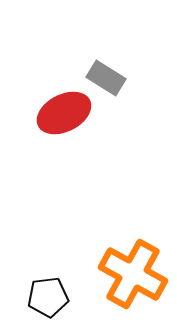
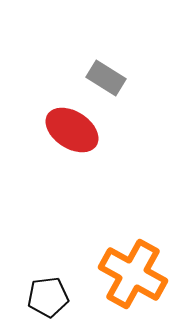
red ellipse: moved 8 px right, 17 px down; rotated 60 degrees clockwise
